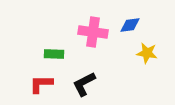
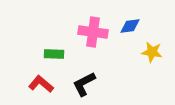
blue diamond: moved 1 px down
yellow star: moved 5 px right, 1 px up
red L-shape: rotated 40 degrees clockwise
